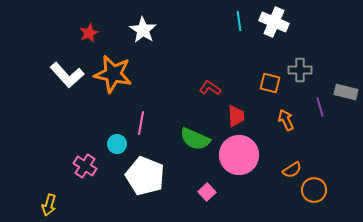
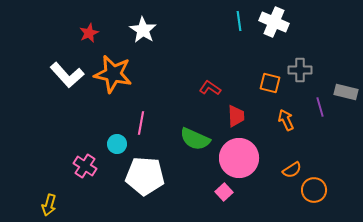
pink circle: moved 3 px down
white pentagon: rotated 18 degrees counterclockwise
pink square: moved 17 px right
